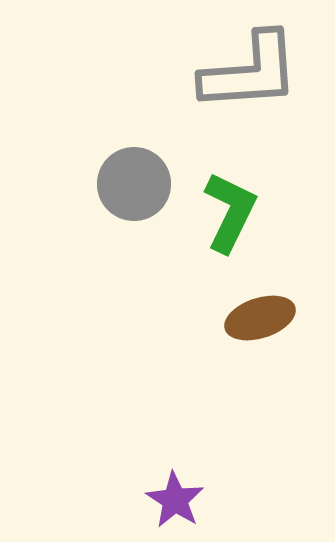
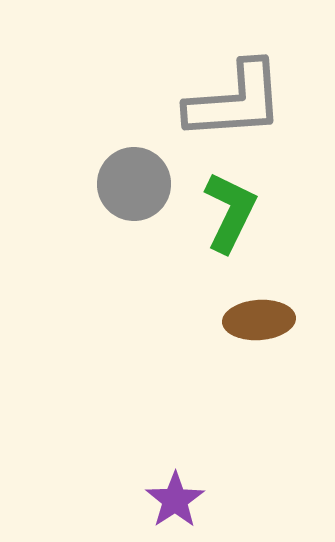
gray L-shape: moved 15 px left, 29 px down
brown ellipse: moved 1 px left, 2 px down; rotated 14 degrees clockwise
purple star: rotated 6 degrees clockwise
